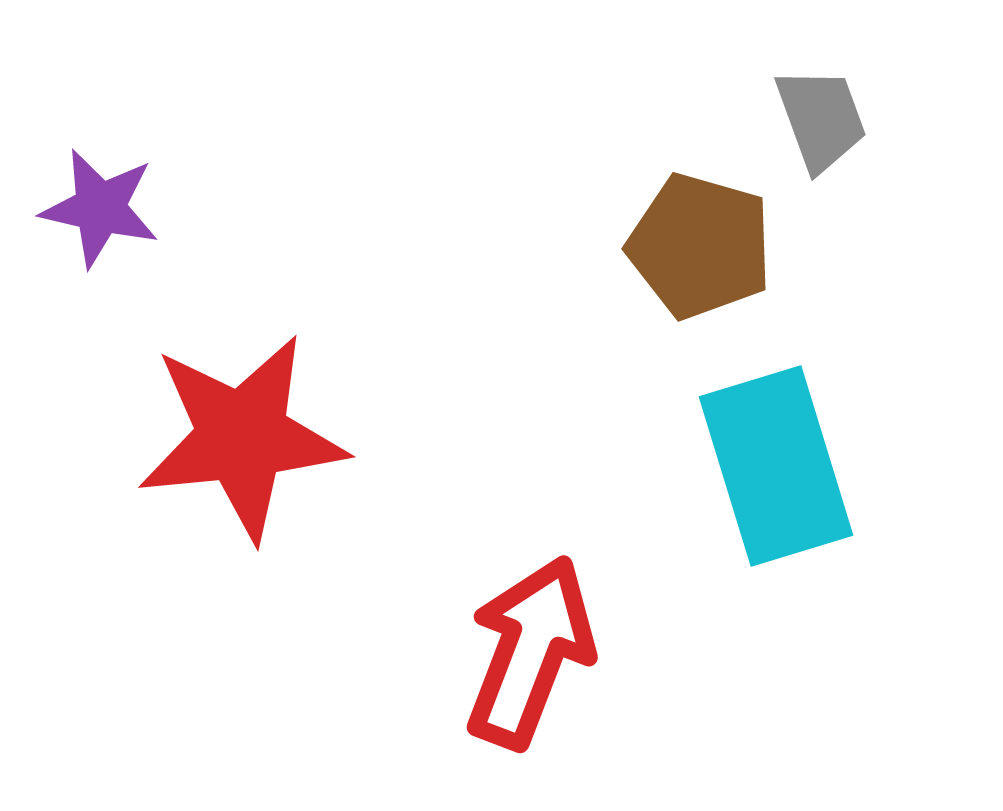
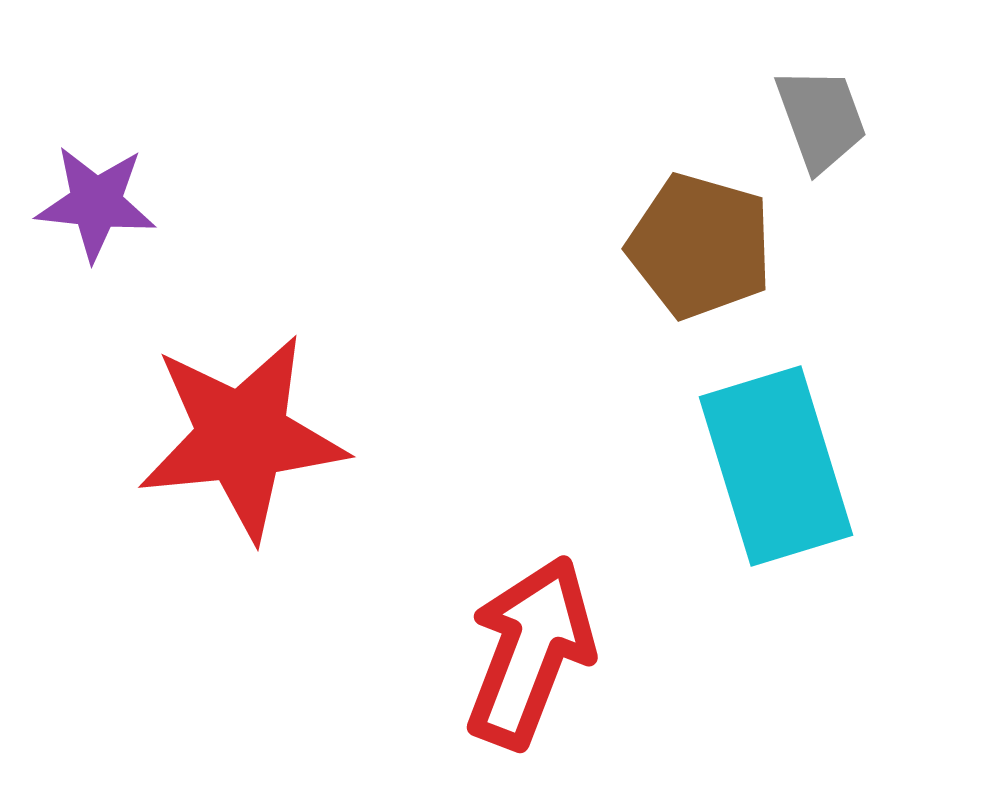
purple star: moved 4 px left, 5 px up; rotated 7 degrees counterclockwise
